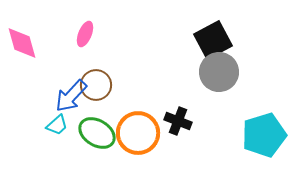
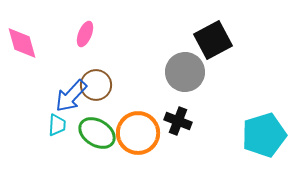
gray circle: moved 34 px left
cyan trapezoid: rotated 45 degrees counterclockwise
